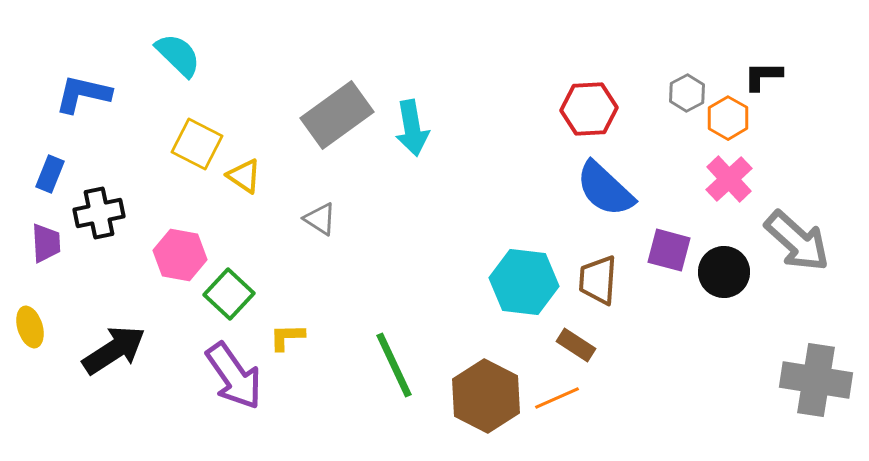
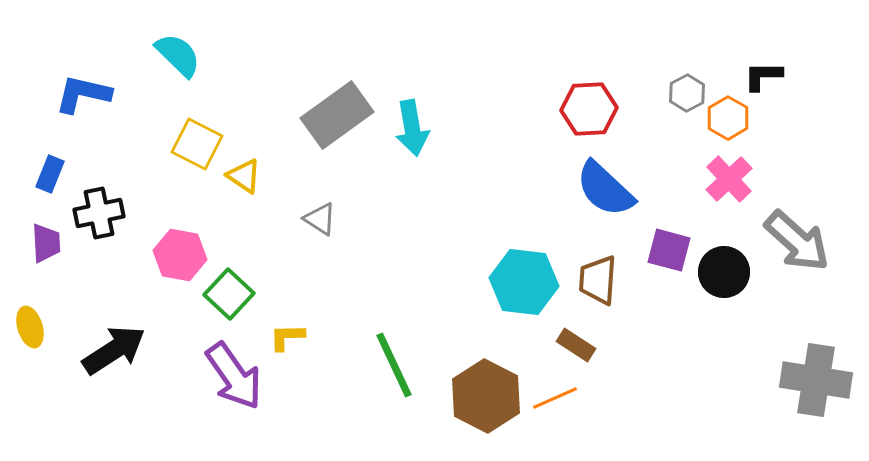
orange line: moved 2 px left
